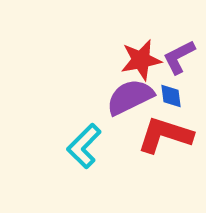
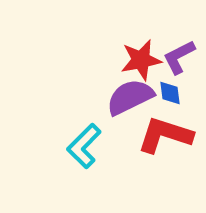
blue diamond: moved 1 px left, 3 px up
